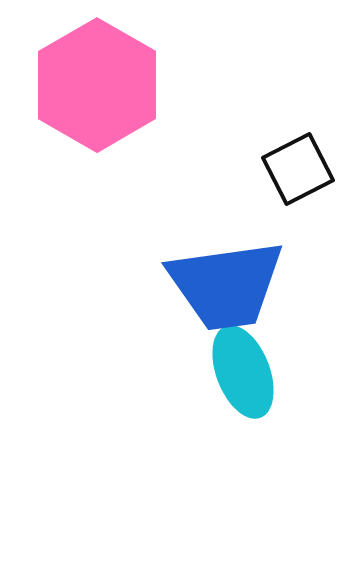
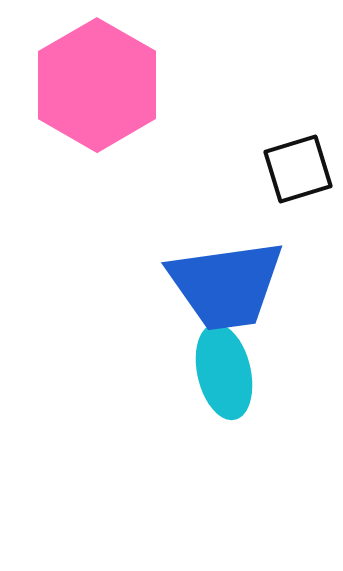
black square: rotated 10 degrees clockwise
cyan ellipse: moved 19 px left; rotated 8 degrees clockwise
